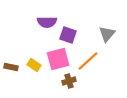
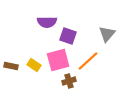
purple square: moved 1 px down
pink square: moved 1 px down
brown rectangle: moved 1 px up
